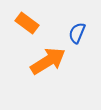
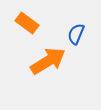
blue semicircle: moved 1 px left, 1 px down
